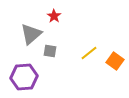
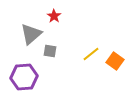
yellow line: moved 2 px right, 1 px down
